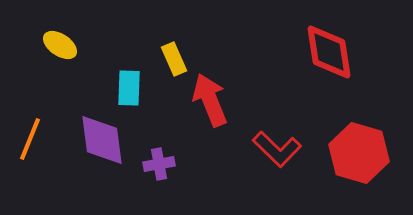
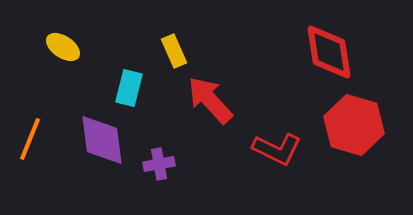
yellow ellipse: moved 3 px right, 2 px down
yellow rectangle: moved 8 px up
cyan rectangle: rotated 12 degrees clockwise
red arrow: rotated 20 degrees counterclockwise
red L-shape: rotated 18 degrees counterclockwise
red hexagon: moved 5 px left, 28 px up
